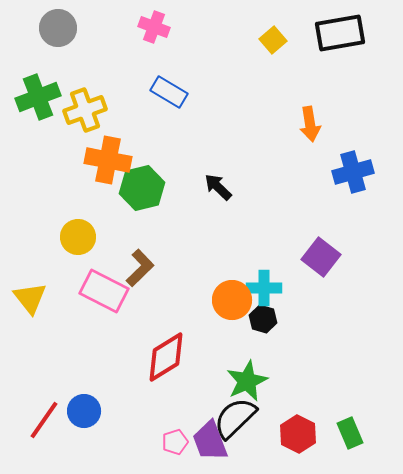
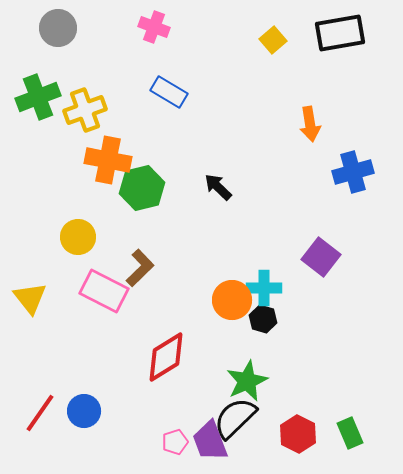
red line: moved 4 px left, 7 px up
